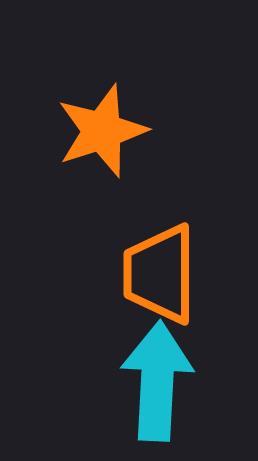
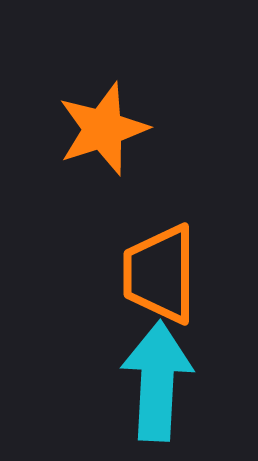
orange star: moved 1 px right, 2 px up
